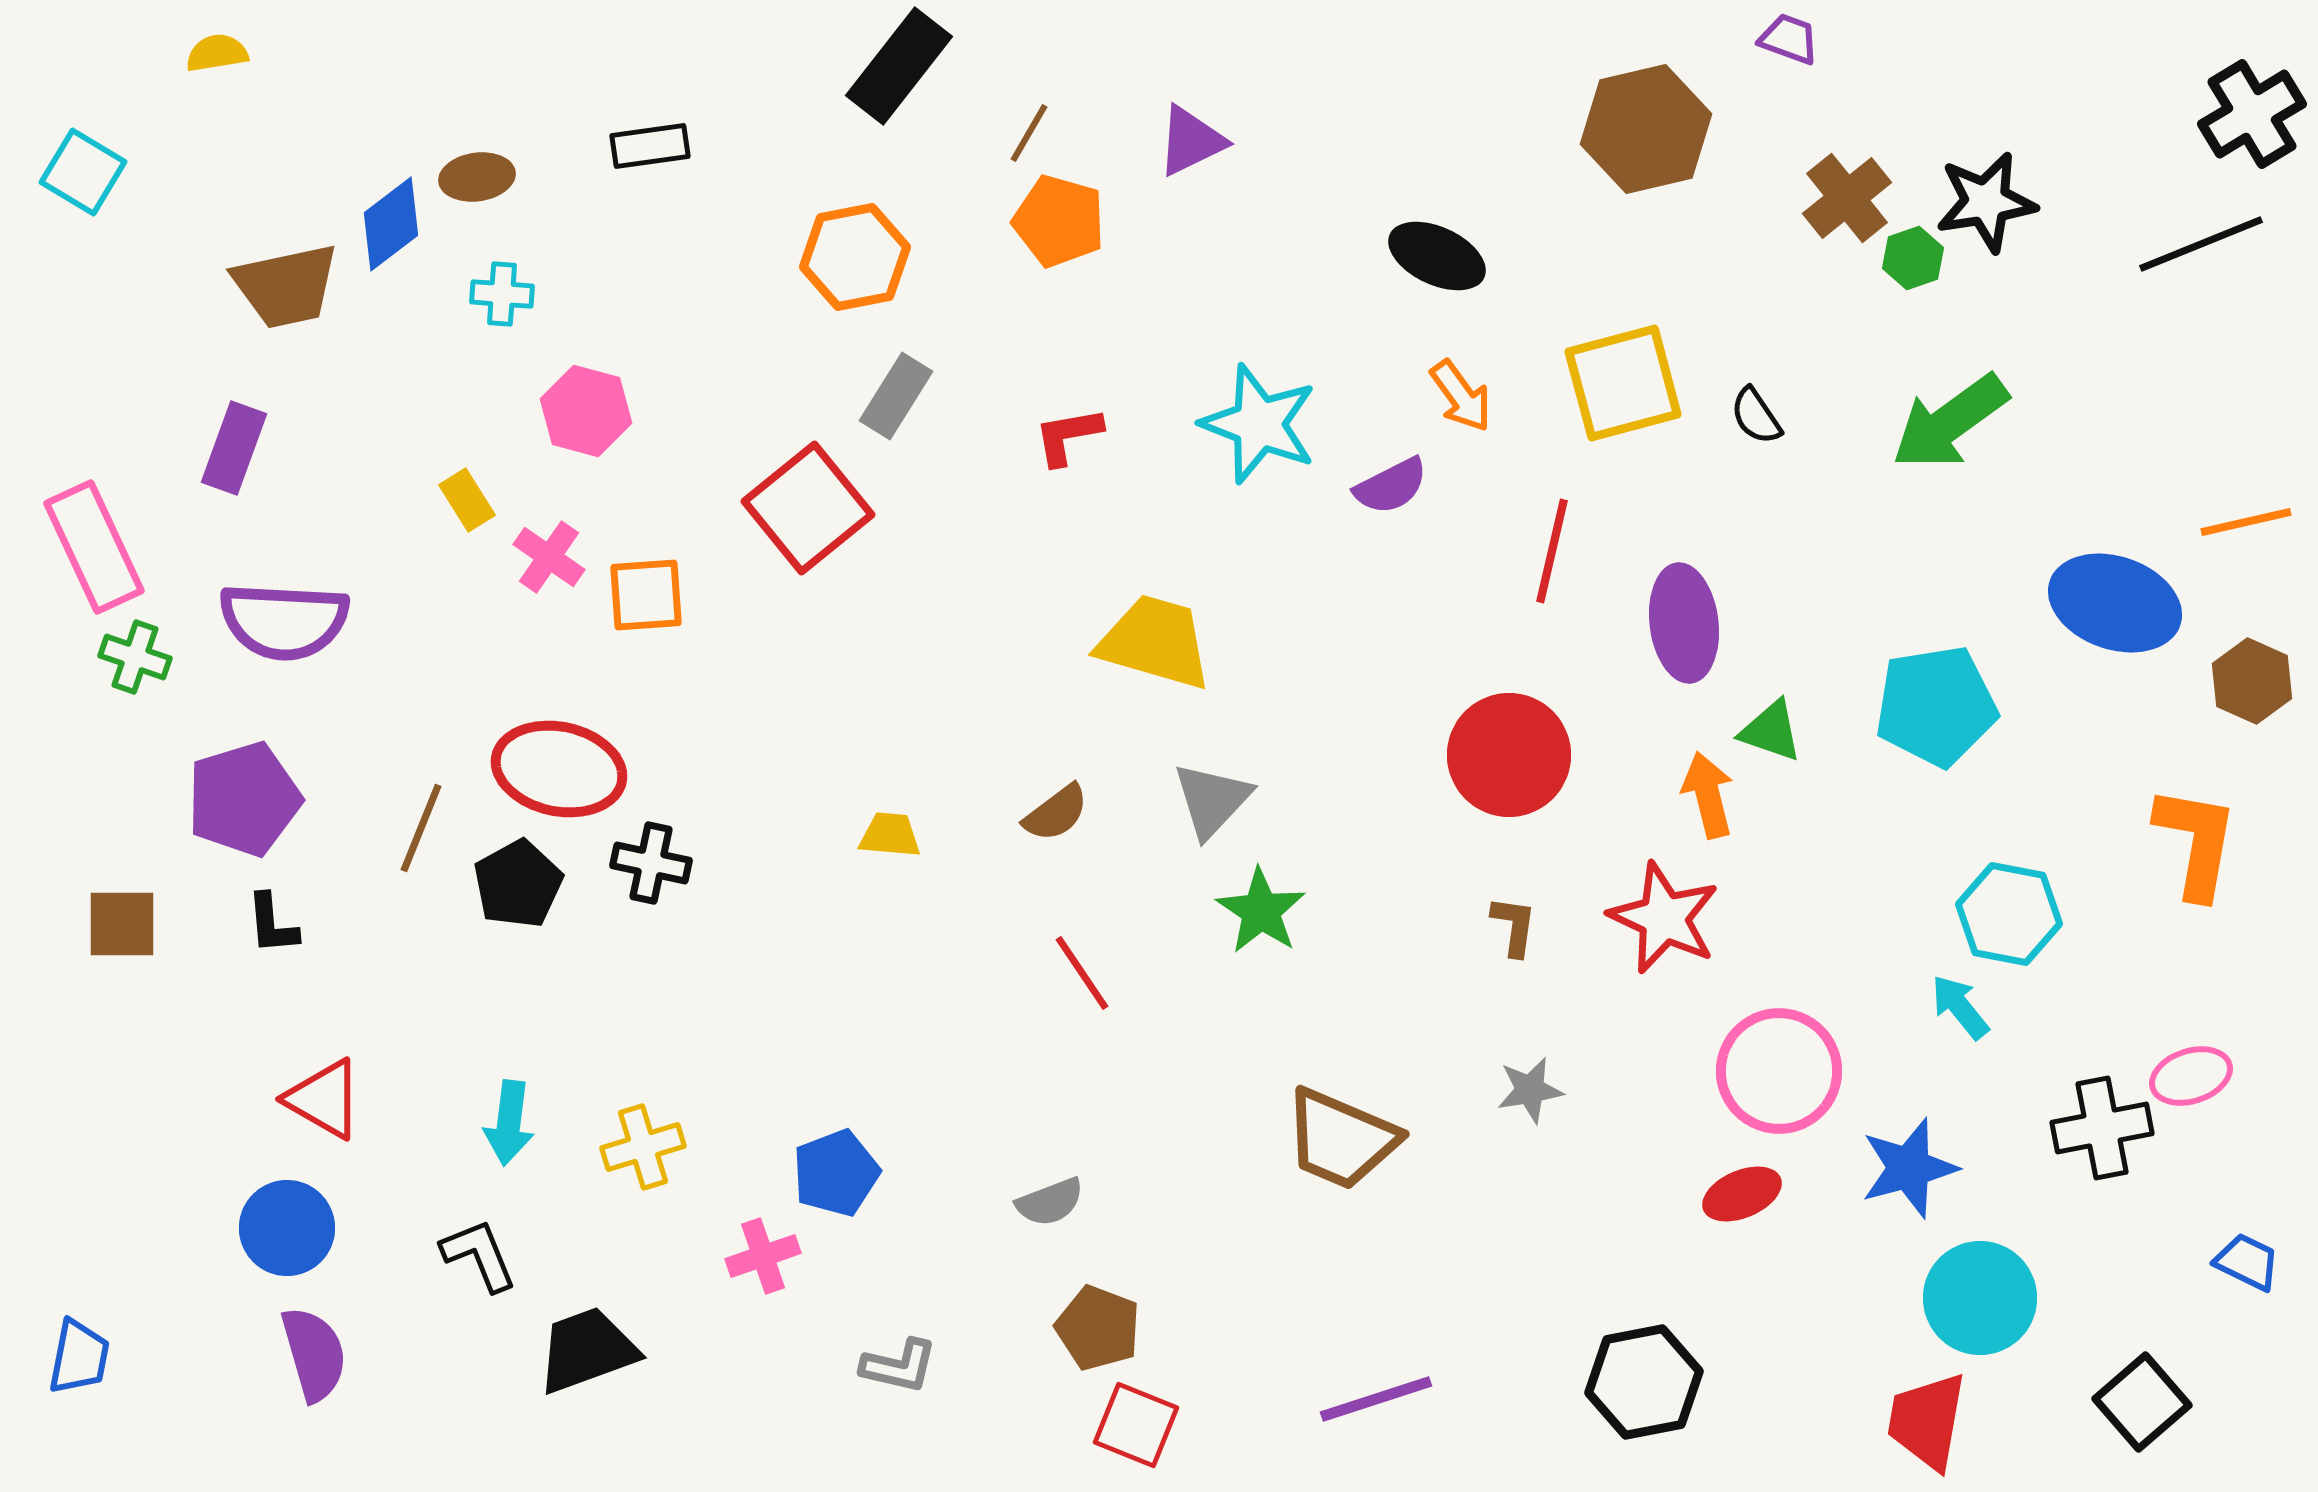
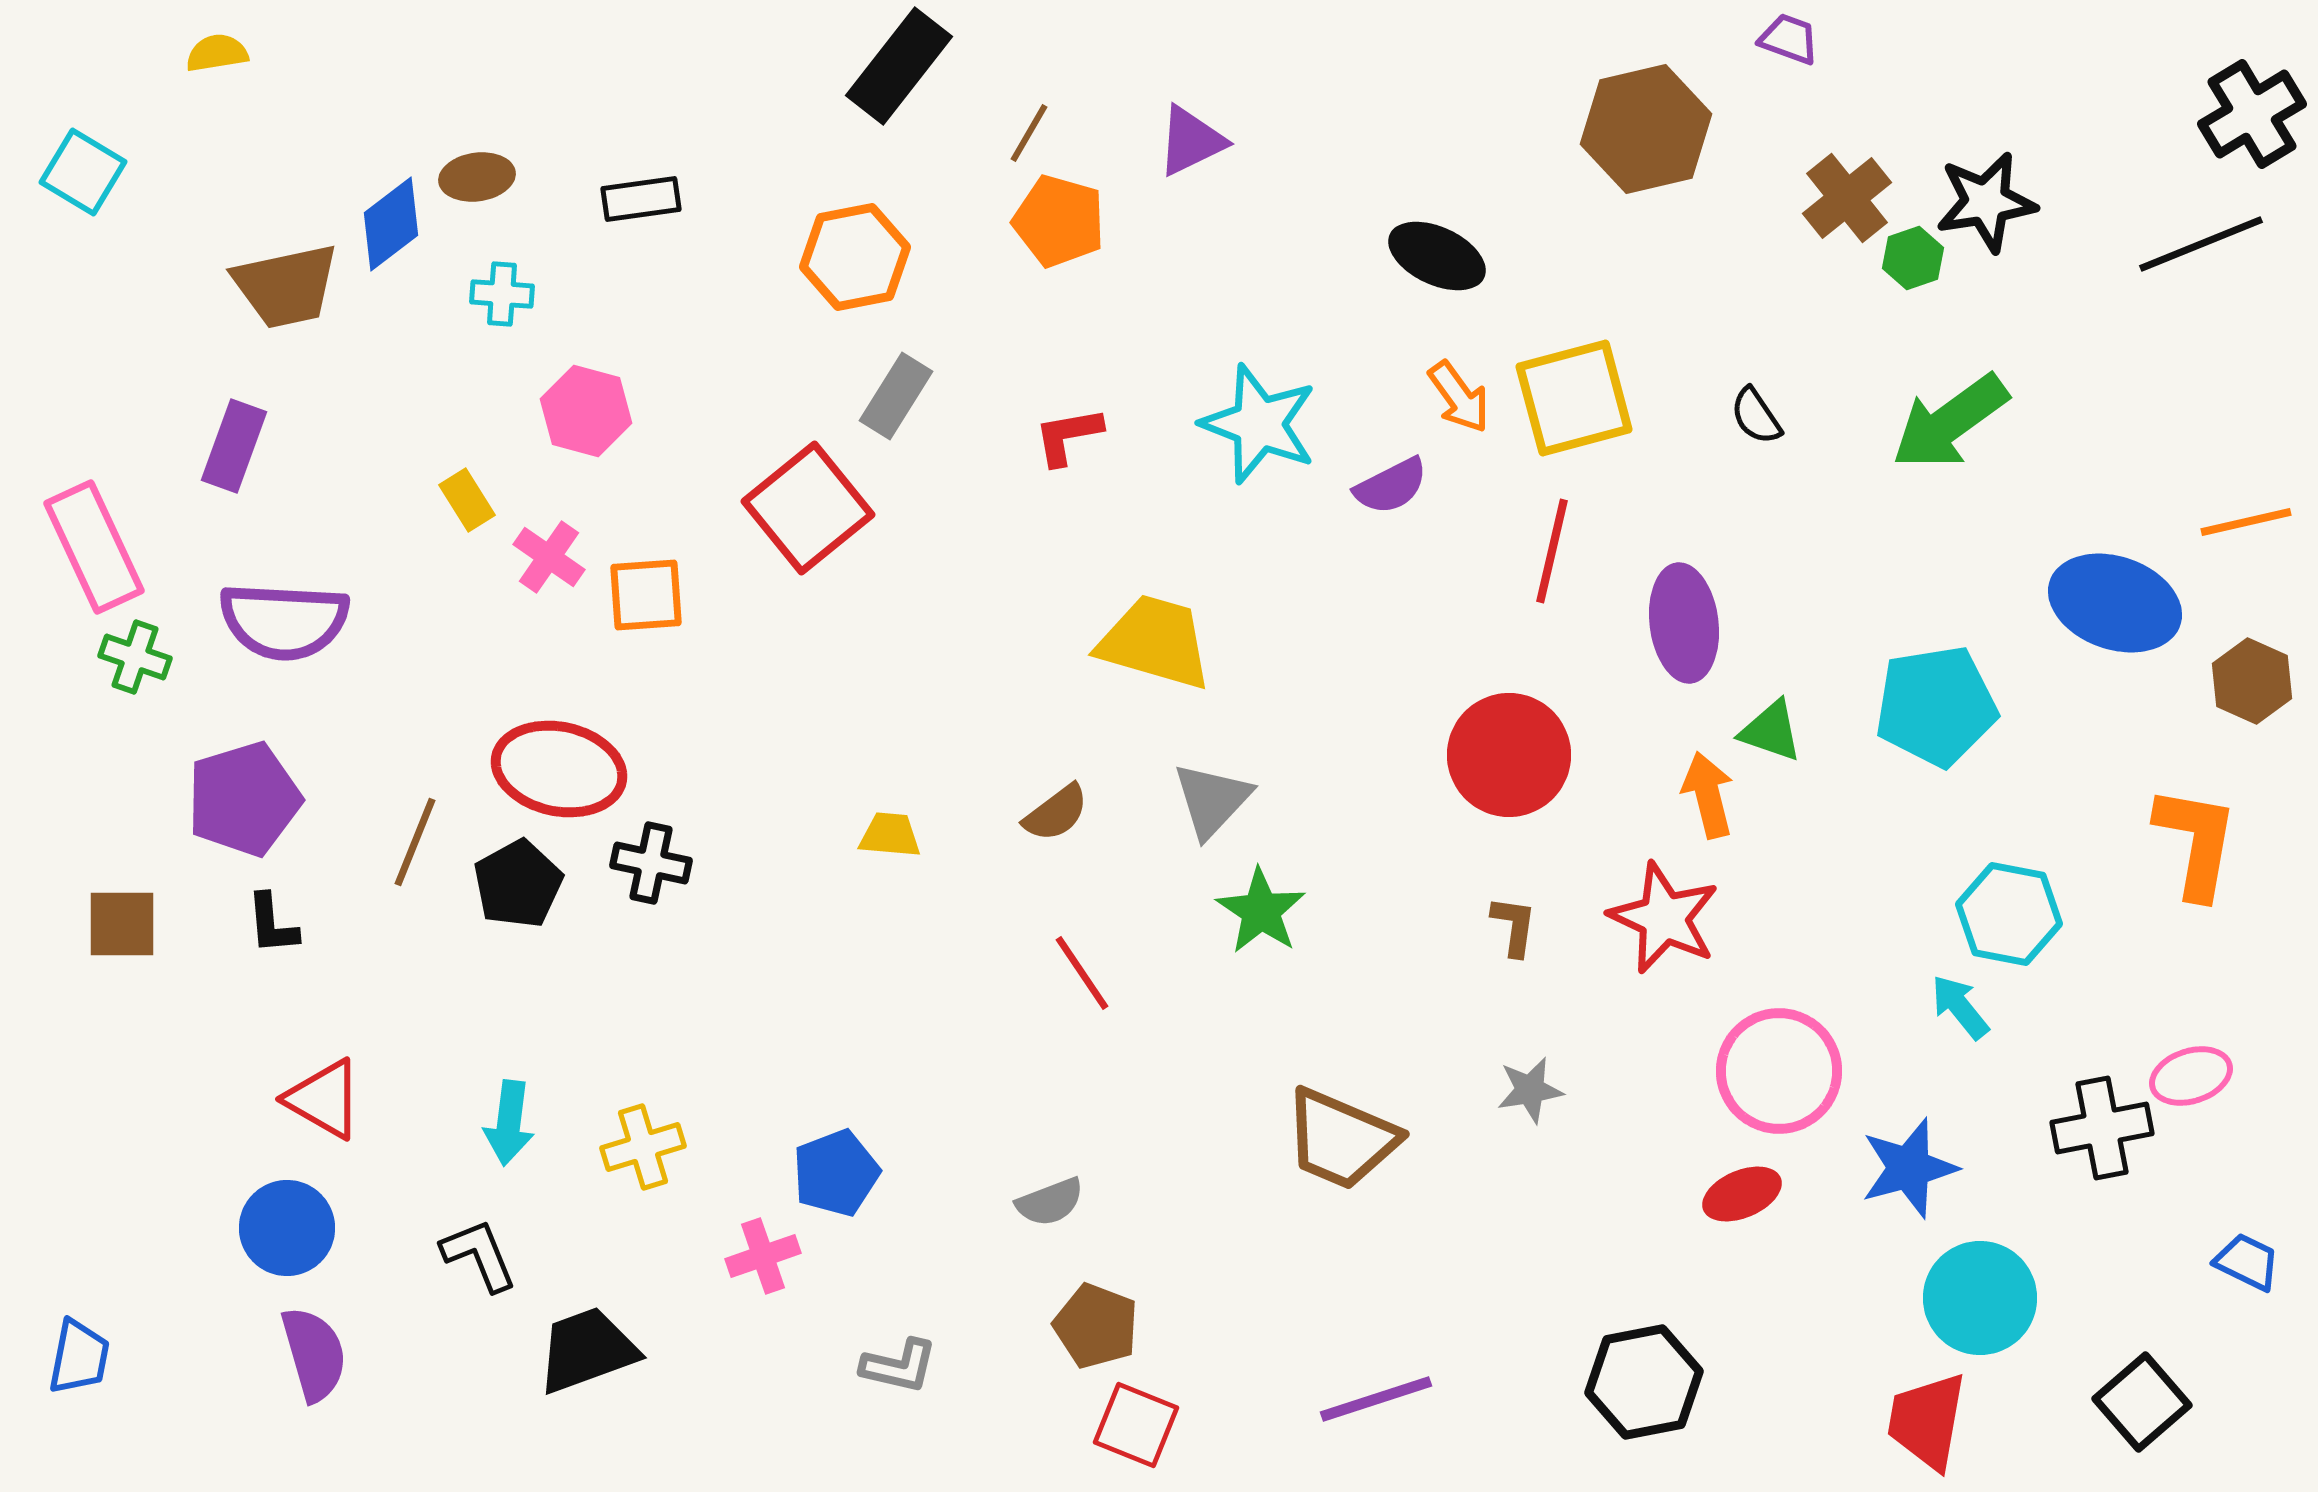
black rectangle at (650, 146): moved 9 px left, 53 px down
yellow square at (1623, 383): moved 49 px left, 15 px down
orange arrow at (1461, 396): moved 2 px left, 1 px down
purple rectangle at (234, 448): moved 2 px up
brown line at (421, 828): moved 6 px left, 14 px down
brown pentagon at (1098, 1328): moved 2 px left, 2 px up
